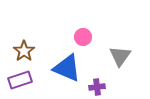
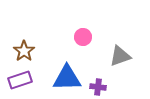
gray triangle: rotated 35 degrees clockwise
blue triangle: moved 10 px down; rotated 24 degrees counterclockwise
purple cross: moved 1 px right; rotated 14 degrees clockwise
